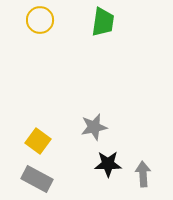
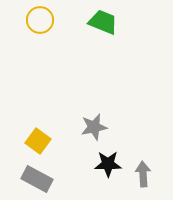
green trapezoid: rotated 76 degrees counterclockwise
